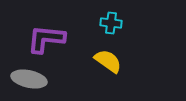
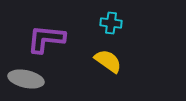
gray ellipse: moved 3 px left
